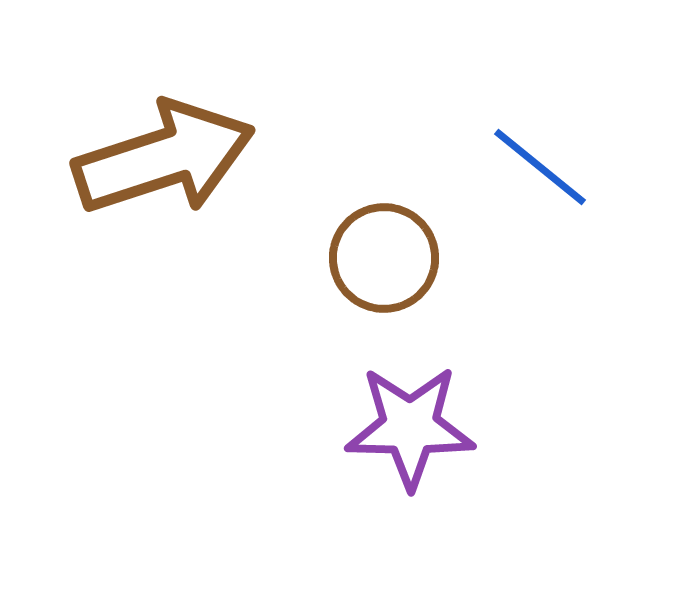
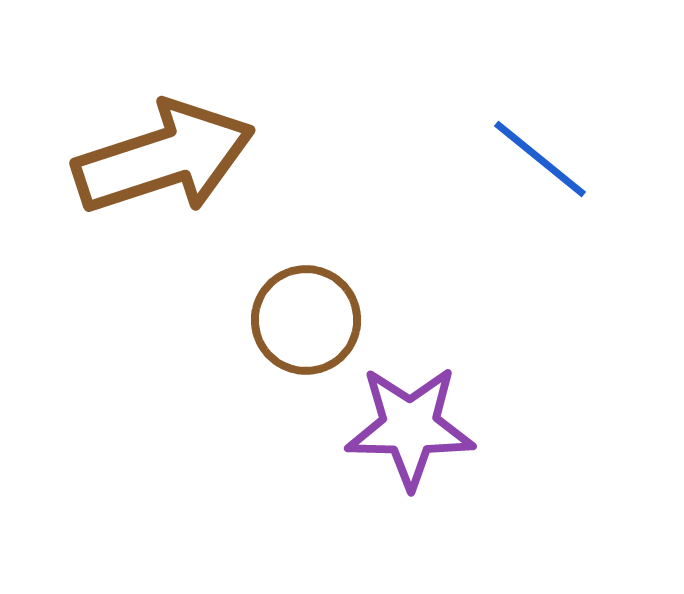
blue line: moved 8 px up
brown circle: moved 78 px left, 62 px down
